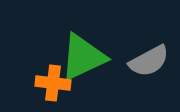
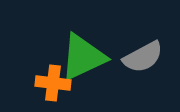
gray semicircle: moved 6 px left, 4 px up
